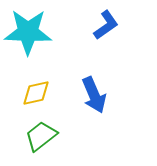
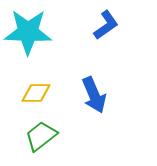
yellow diamond: rotated 12 degrees clockwise
